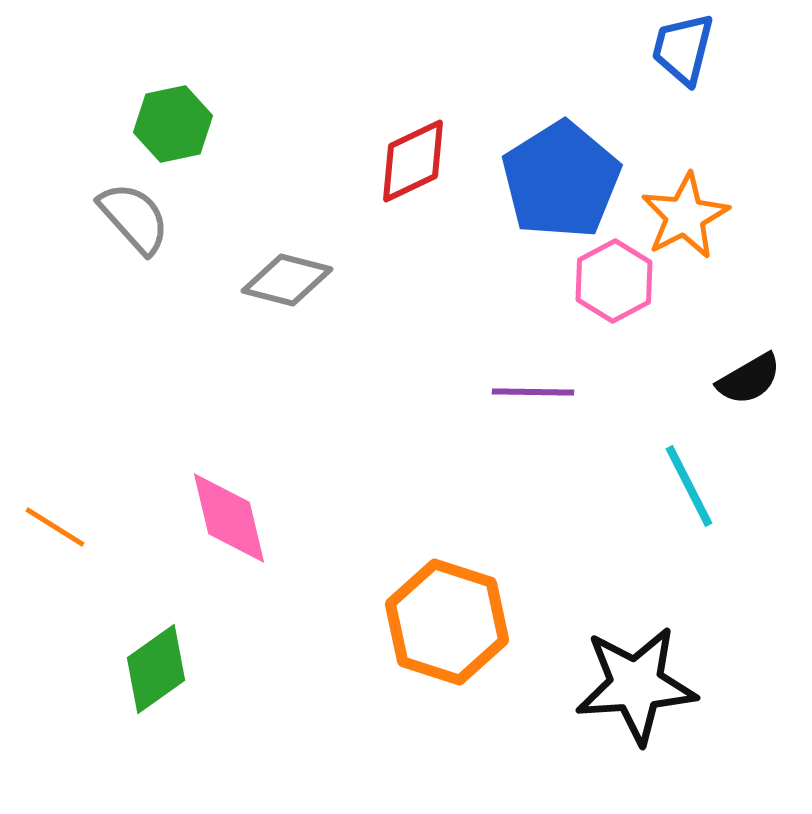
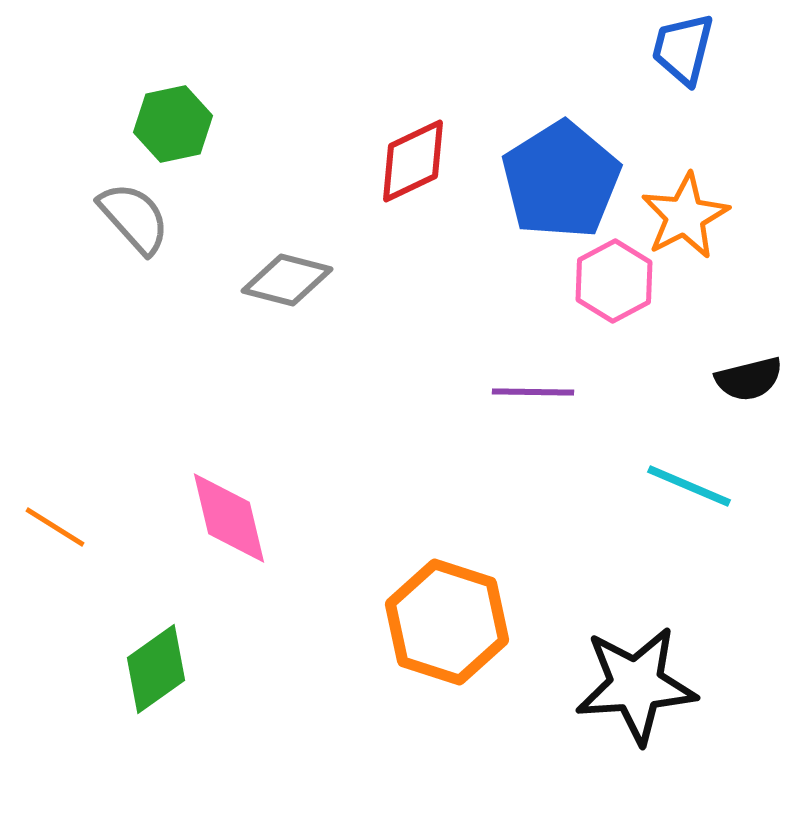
black semicircle: rotated 16 degrees clockwise
cyan line: rotated 40 degrees counterclockwise
